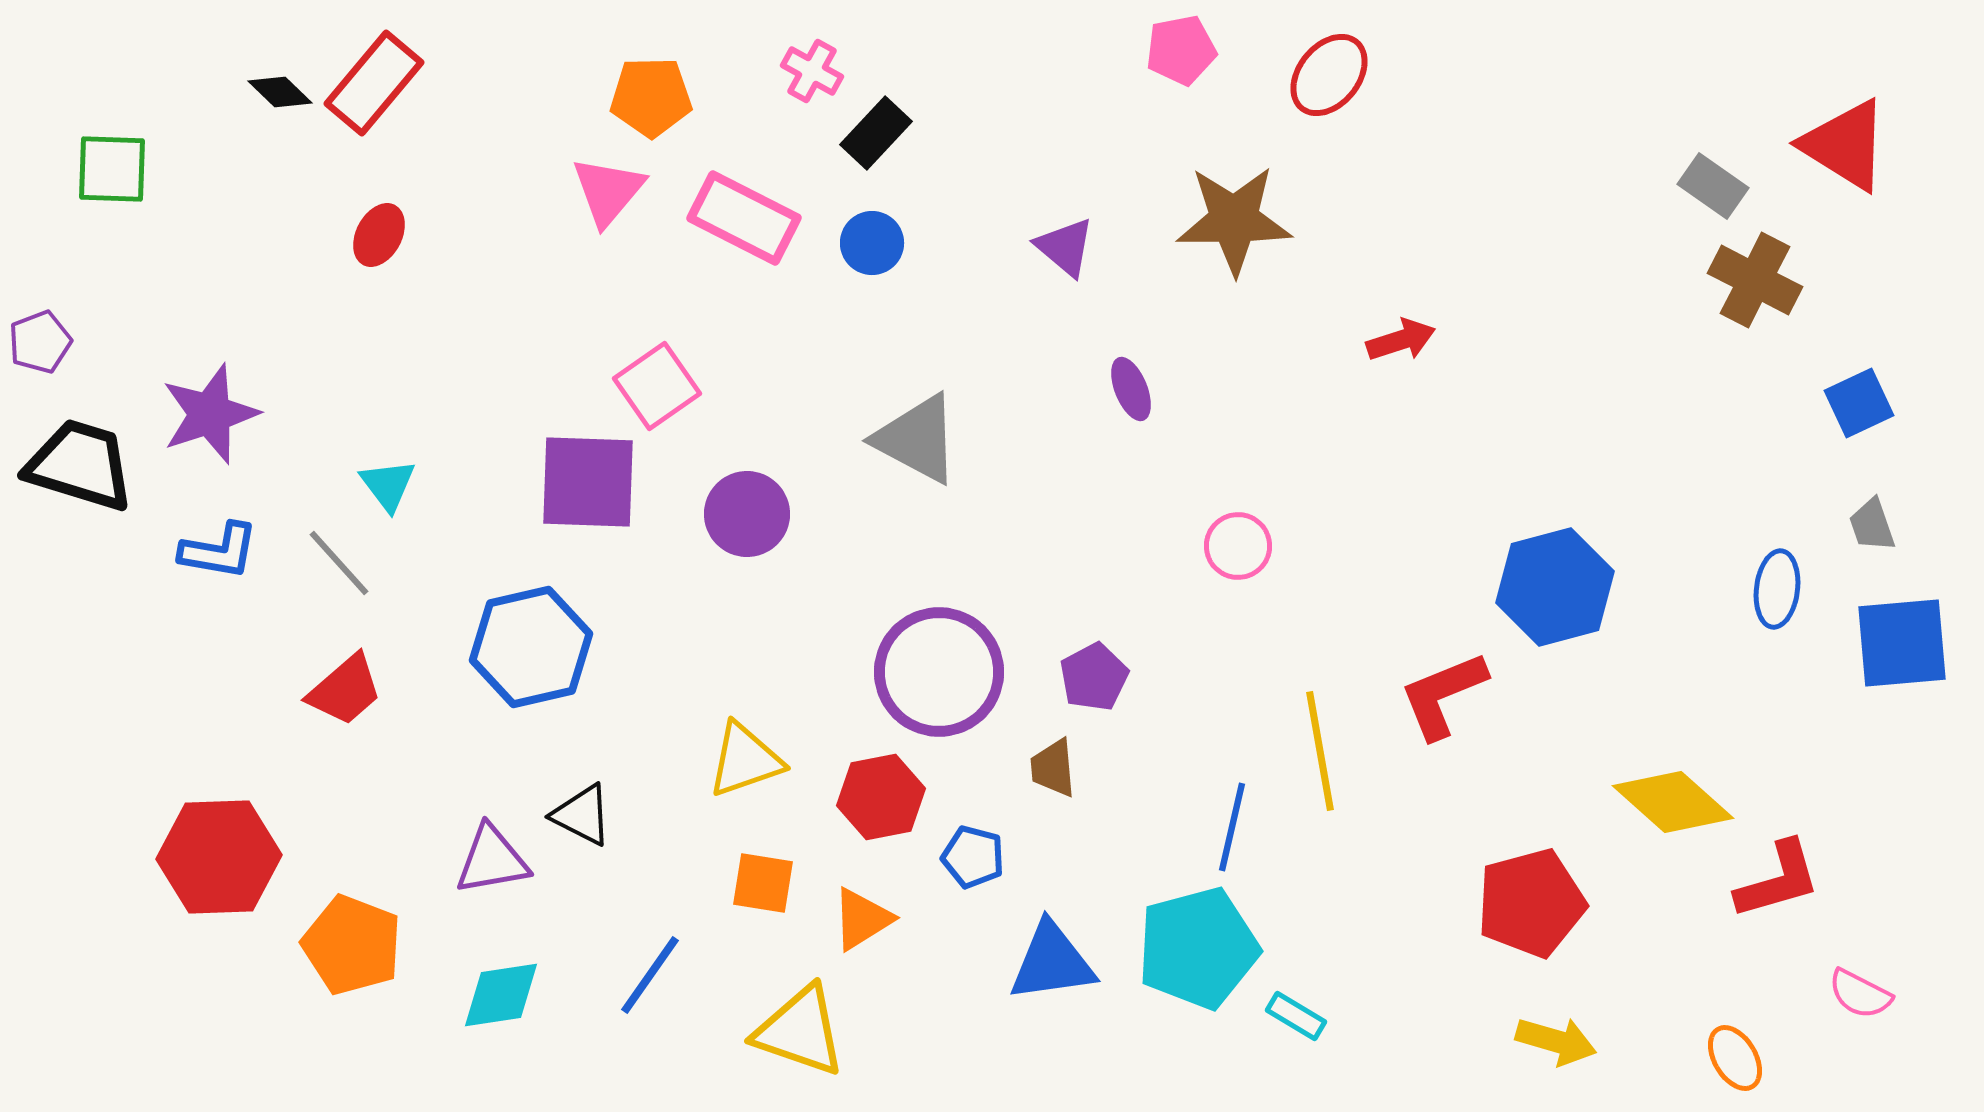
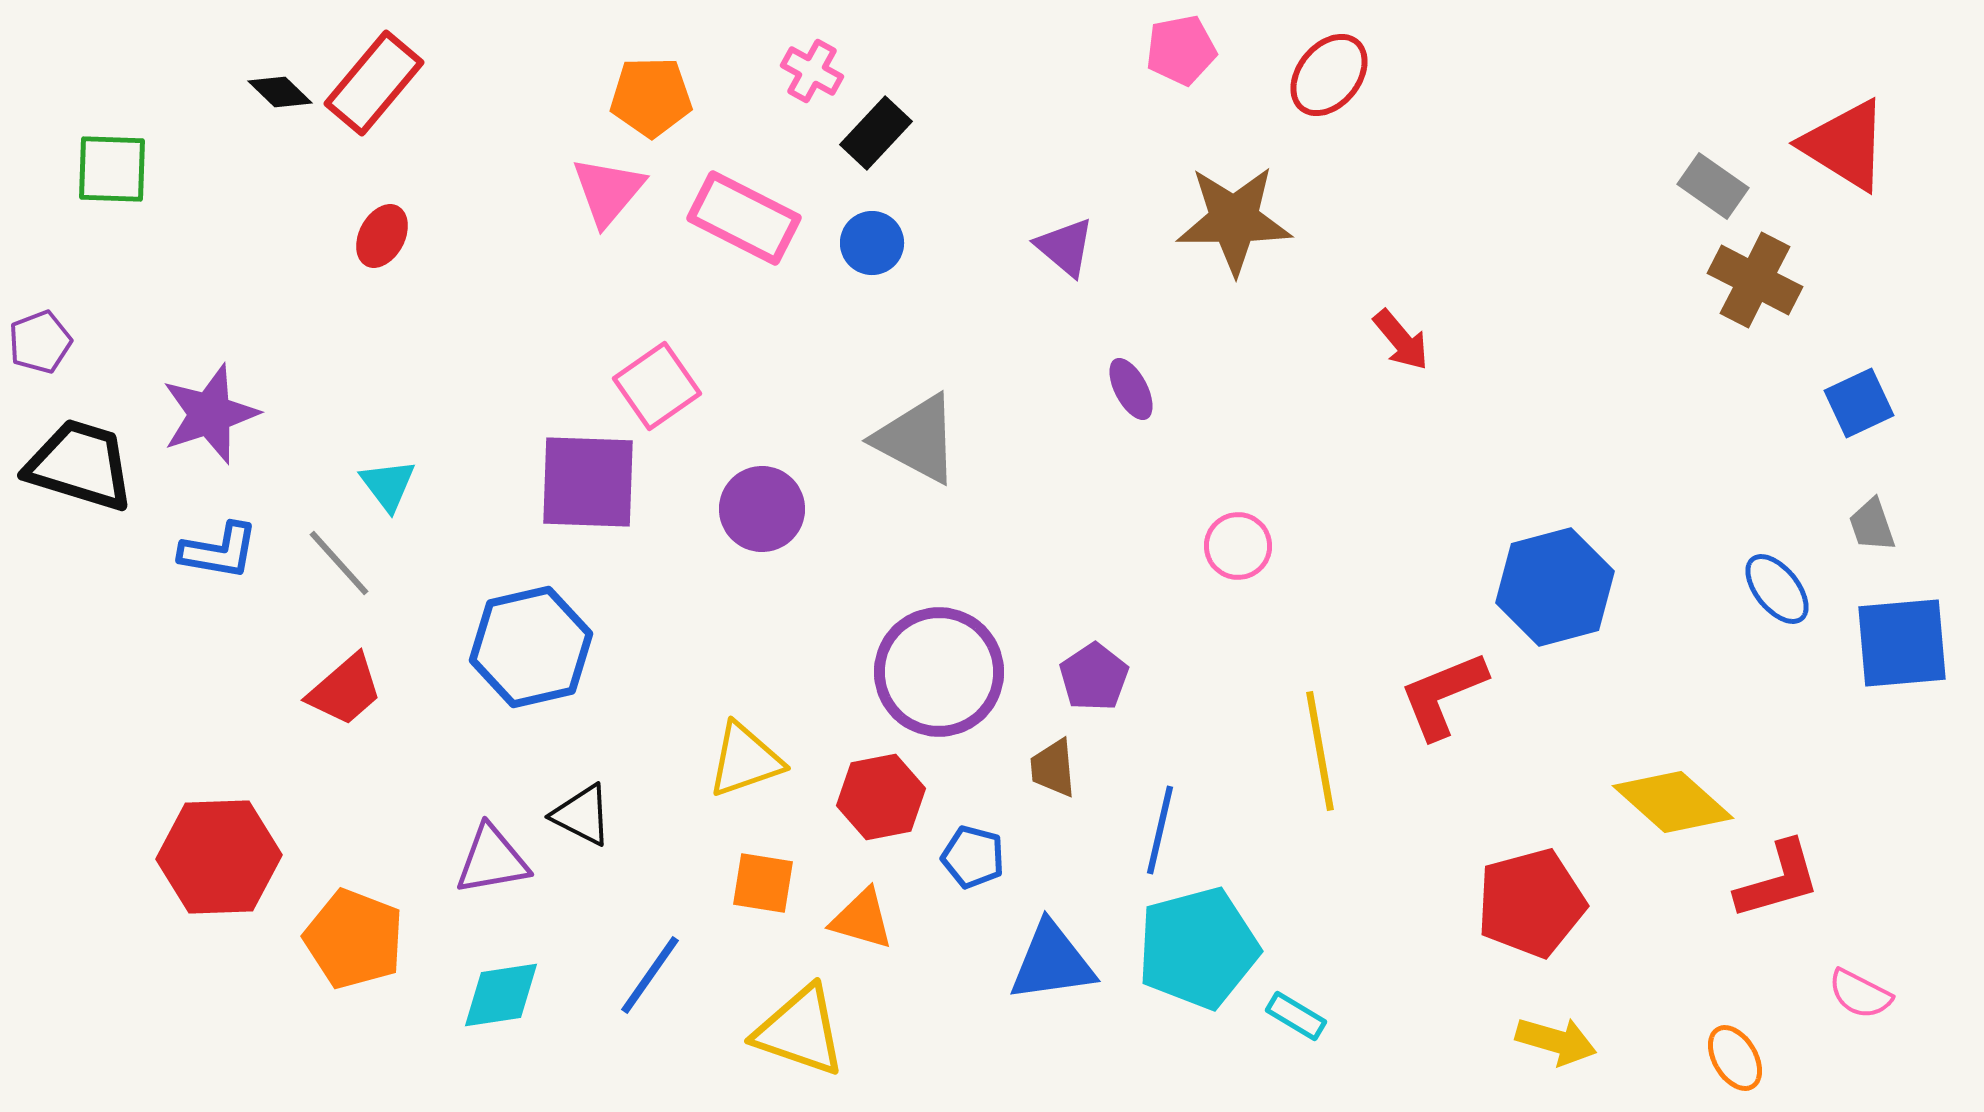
red ellipse at (379, 235): moved 3 px right, 1 px down
red arrow at (1401, 340): rotated 68 degrees clockwise
purple ellipse at (1131, 389): rotated 6 degrees counterclockwise
purple circle at (747, 514): moved 15 px right, 5 px up
blue ellipse at (1777, 589): rotated 46 degrees counterclockwise
purple pentagon at (1094, 677): rotated 6 degrees counterclockwise
blue line at (1232, 827): moved 72 px left, 3 px down
orange triangle at (862, 919): rotated 48 degrees clockwise
orange pentagon at (352, 945): moved 2 px right, 6 px up
